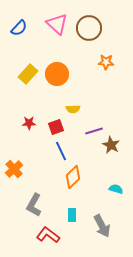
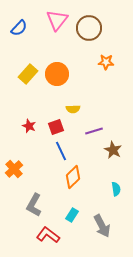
pink triangle: moved 4 px up; rotated 25 degrees clockwise
red star: moved 3 px down; rotated 24 degrees clockwise
brown star: moved 2 px right, 5 px down
cyan semicircle: rotated 64 degrees clockwise
cyan rectangle: rotated 32 degrees clockwise
